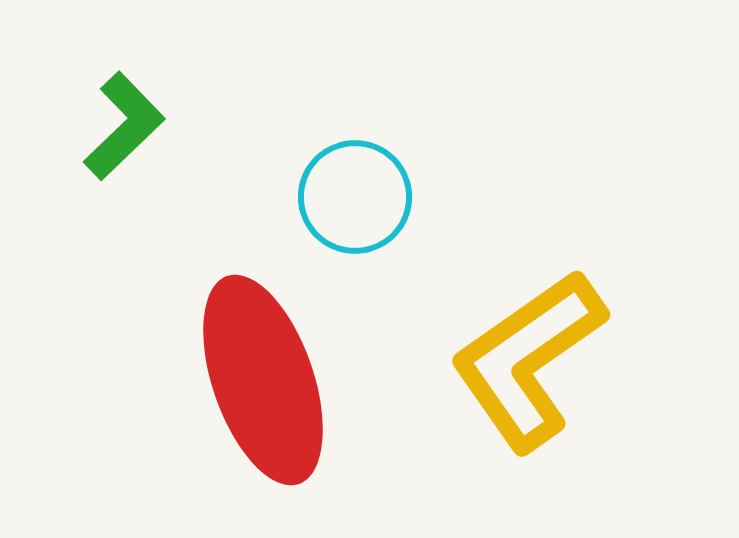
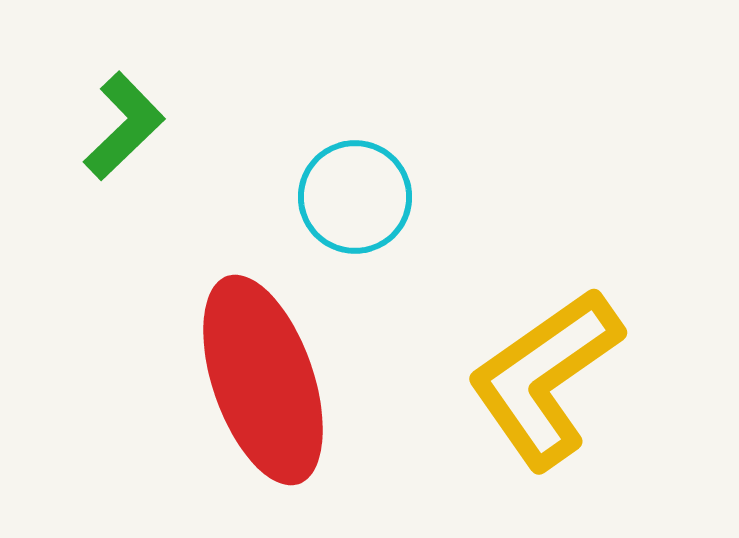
yellow L-shape: moved 17 px right, 18 px down
